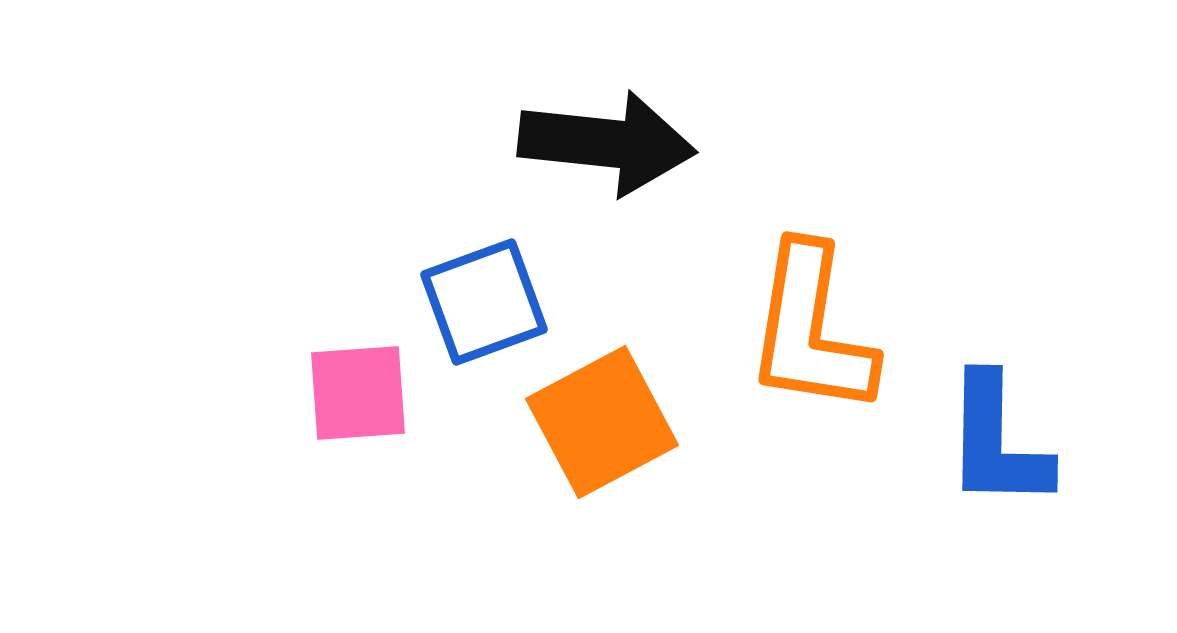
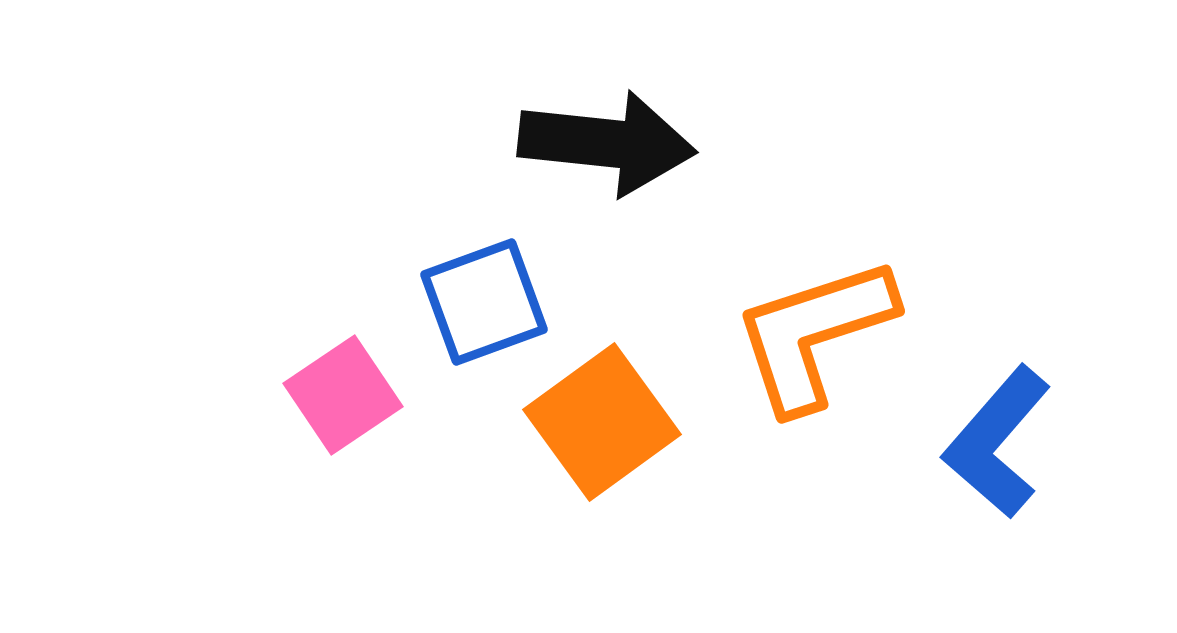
orange L-shape: moved 3 px right, 4 px down; rotated 63 degrees clockwise
pink square: moved 15 px left, 2 px down; rotated 30 degrees counterclockwise
orange square: rotated 8 degrees counterclockwise
blue L-shape: rotated 40 degrees clockwise
